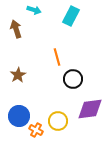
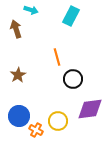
cyan arrow: moved 3 px left
